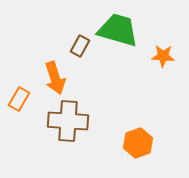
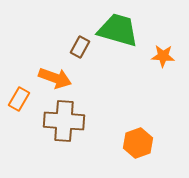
brown rectangle: moved 1 px down
orange arrow: rotated 52 degrees counterclockwise
brown cross: moved 4 px left
